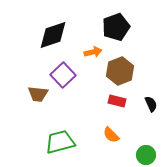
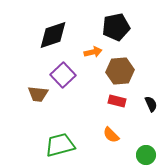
black pentagon: rotated 8 degrees clockwise
brown hexagon: rotated 16 degrees clockwise
green trapezoid: moved 3 px down
